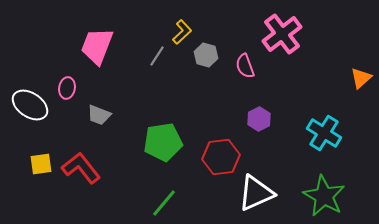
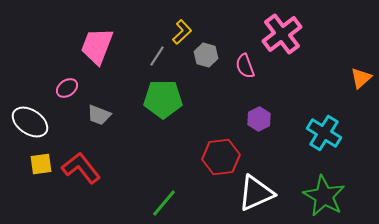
pink ellipse: rotated 45 degrees clockwise
white ellipse: moved 17 px down
green pentagon: moved 43 px up; rotated 9 degrees clockwise
